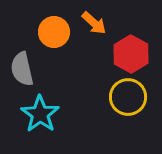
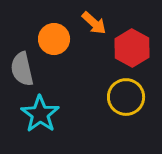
orange circle: moved 7 px down
red hexagon: moved 1 px right, 6 px up
yellow circle: moved 2 px left
